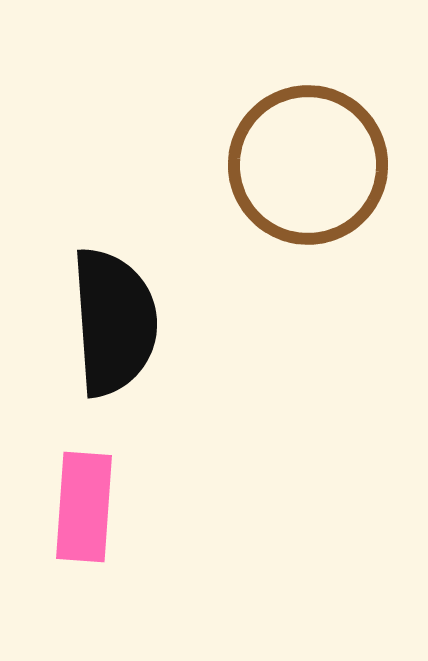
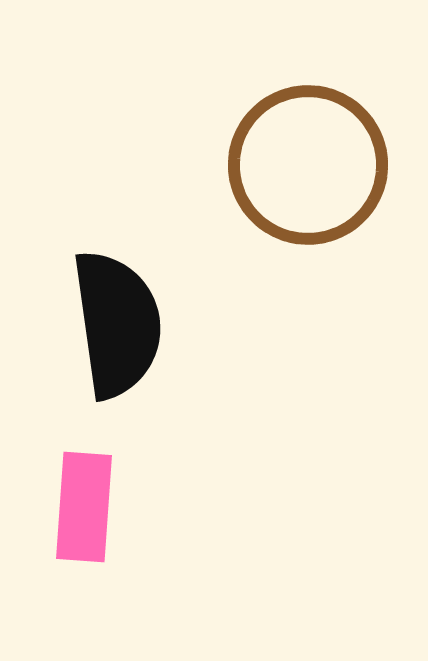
black semicircle: moved 3 px right, 2 px down; rotated 4 degrees counterclockwise
